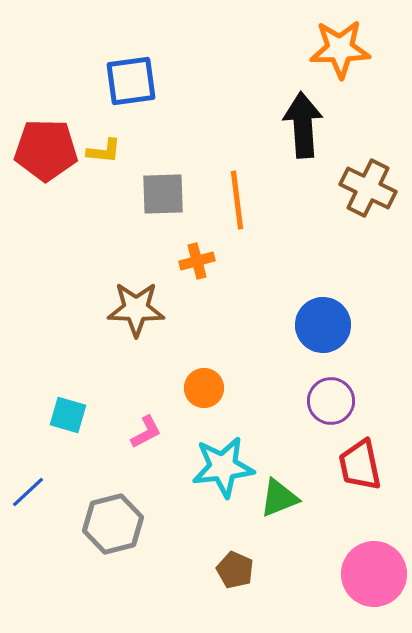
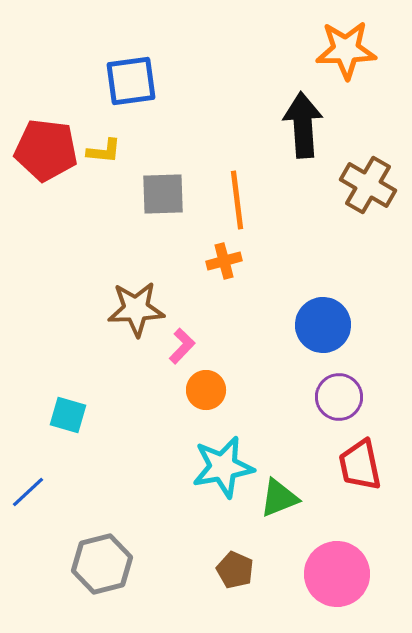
orange star: moved 6 px right, 1 px down
red pentagon: rotated 6 degrees clockwise
brown cross: moved 3 px up; rotated 4 degrees clockwise
orange cross: moved 27 px right
brown star: rotated 4 degrees counterclockwise
orange circle: moved 2 px right, 2 px down
purple circle: moved 8 px right, 4 px up
pink L-shape: moved 36 px right, 86 px up; rotated 18 degrees counterclockwise
cyan star: rotated 4 degrees counterclockwise
gray hexagon: moved 11 px left, 40 px down
pink circle: moved 37 px left
